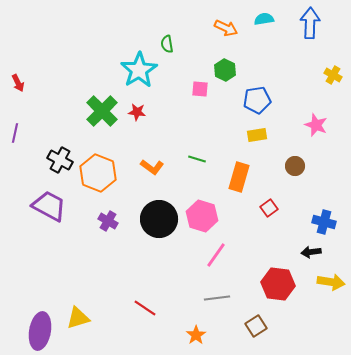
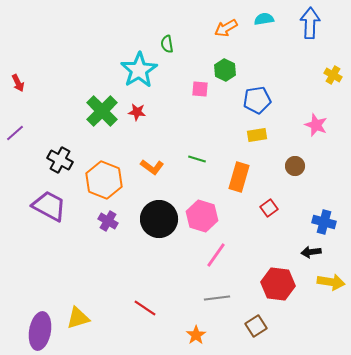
orange arrow: rotated 125 degrees clockwise
purple line: rotated 36 degrees clockwise
orange hexagon: moved 6 px right, 7 px down
